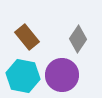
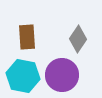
brown rectangle: rotated 35 degrees clockwise
